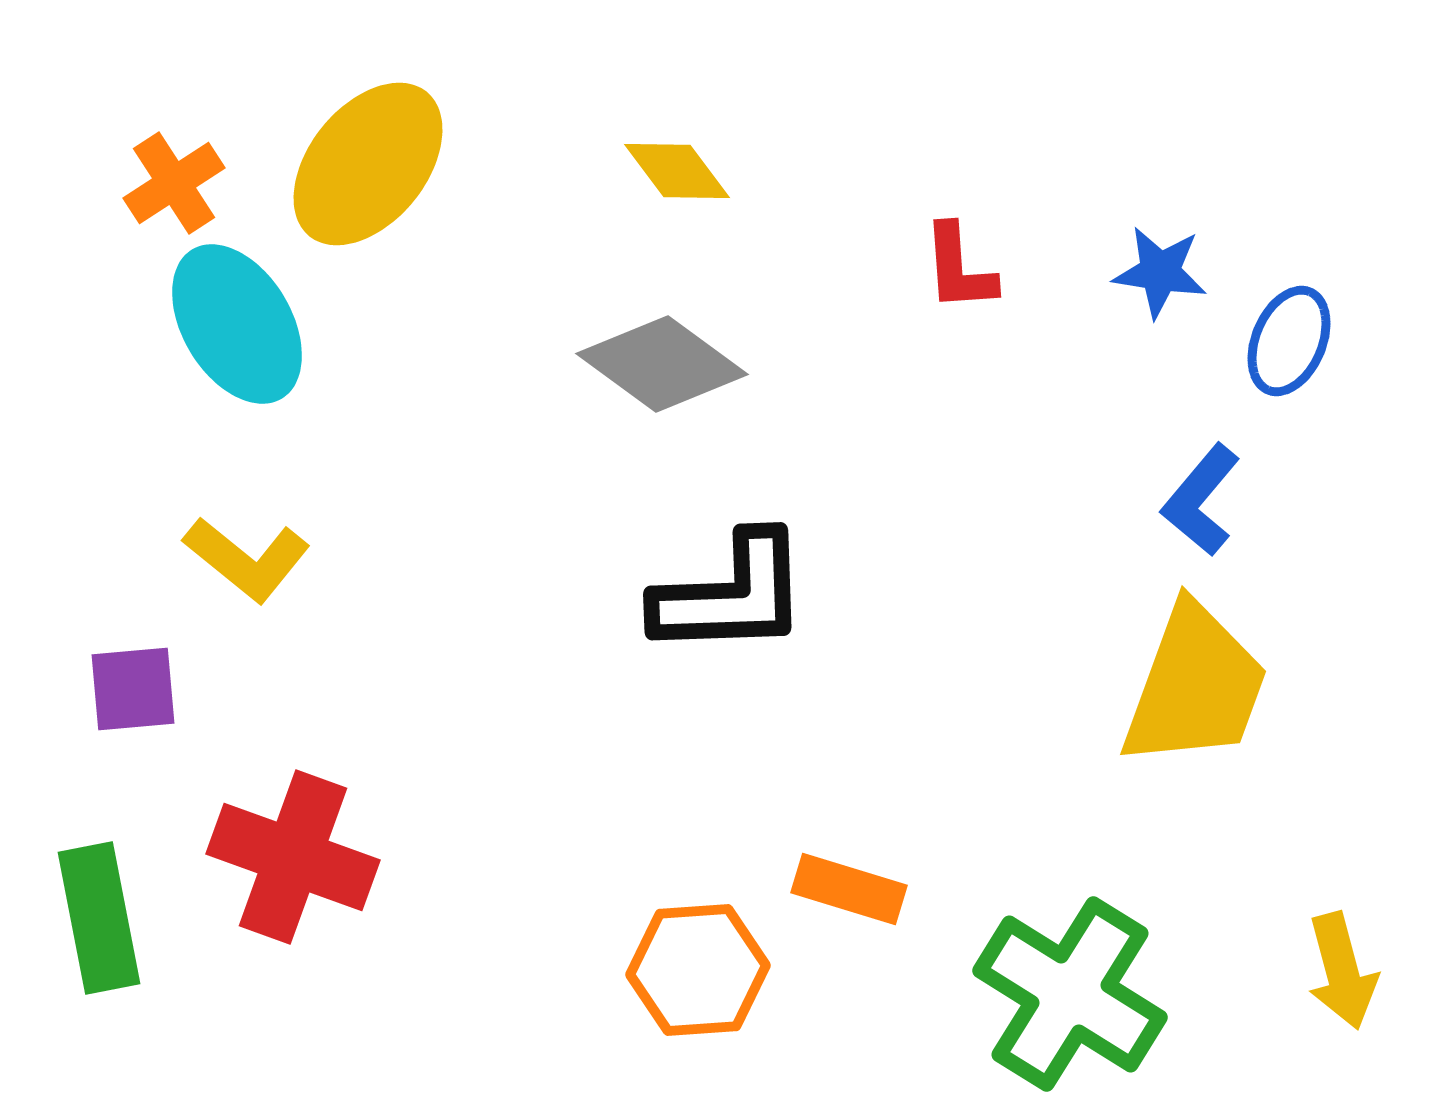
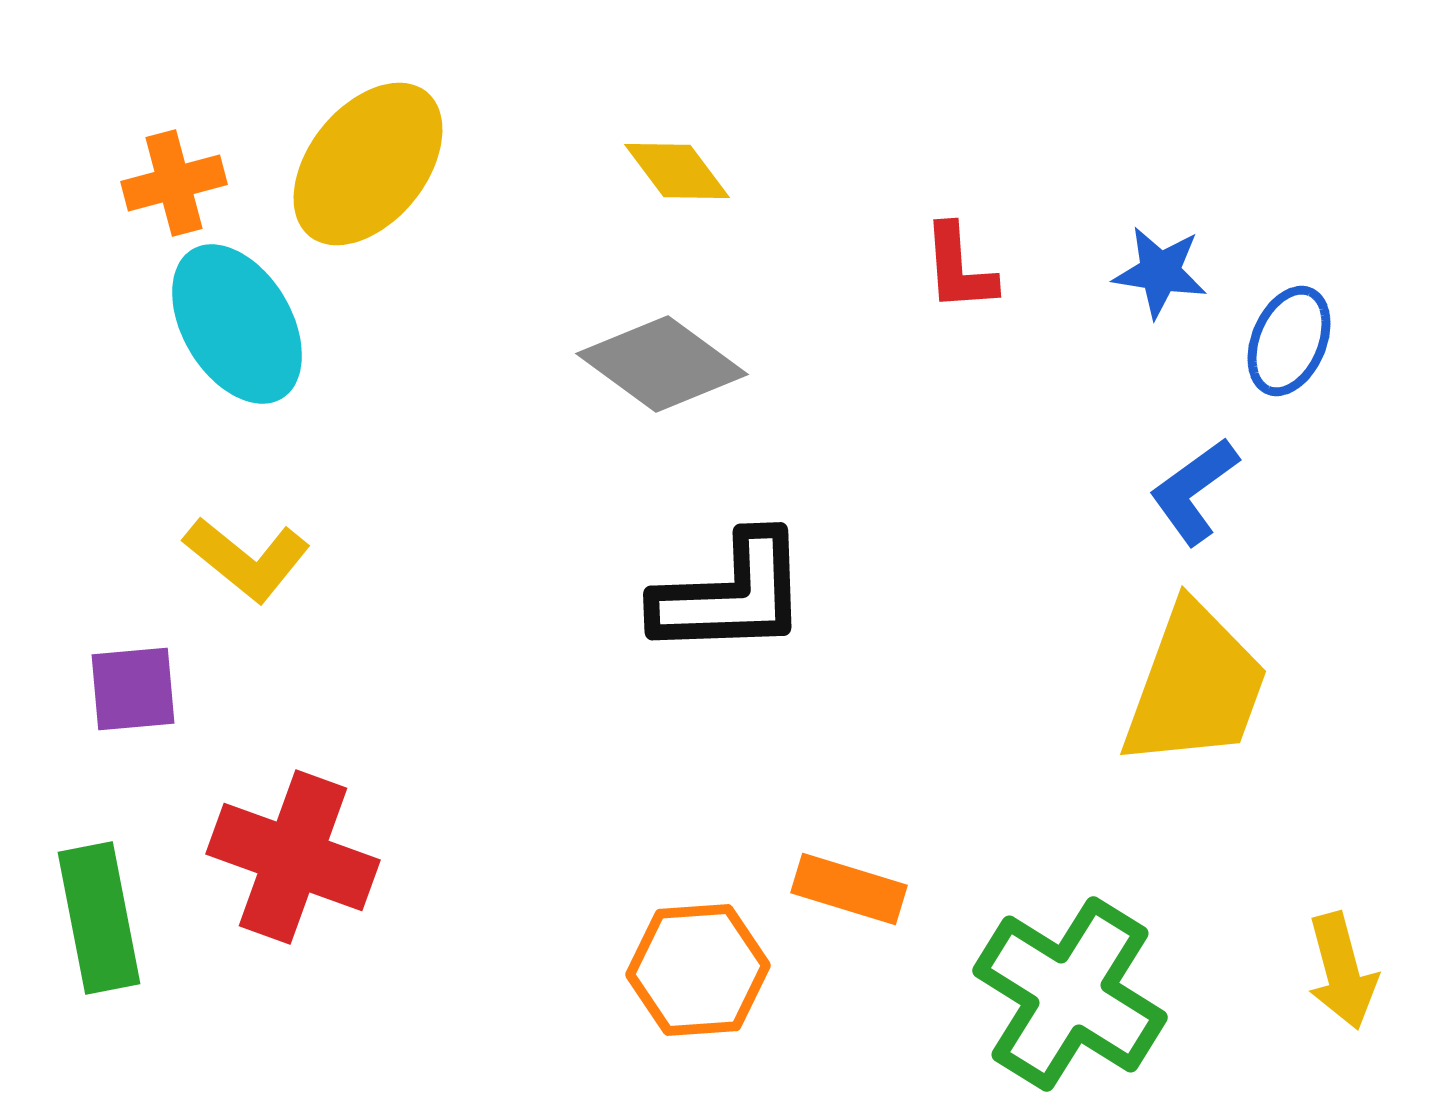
orange cross: rotated 18 degrees clockwise
blue L-shape: moved 7 px left, 9 px up; rotated 14 degrees clockwise
